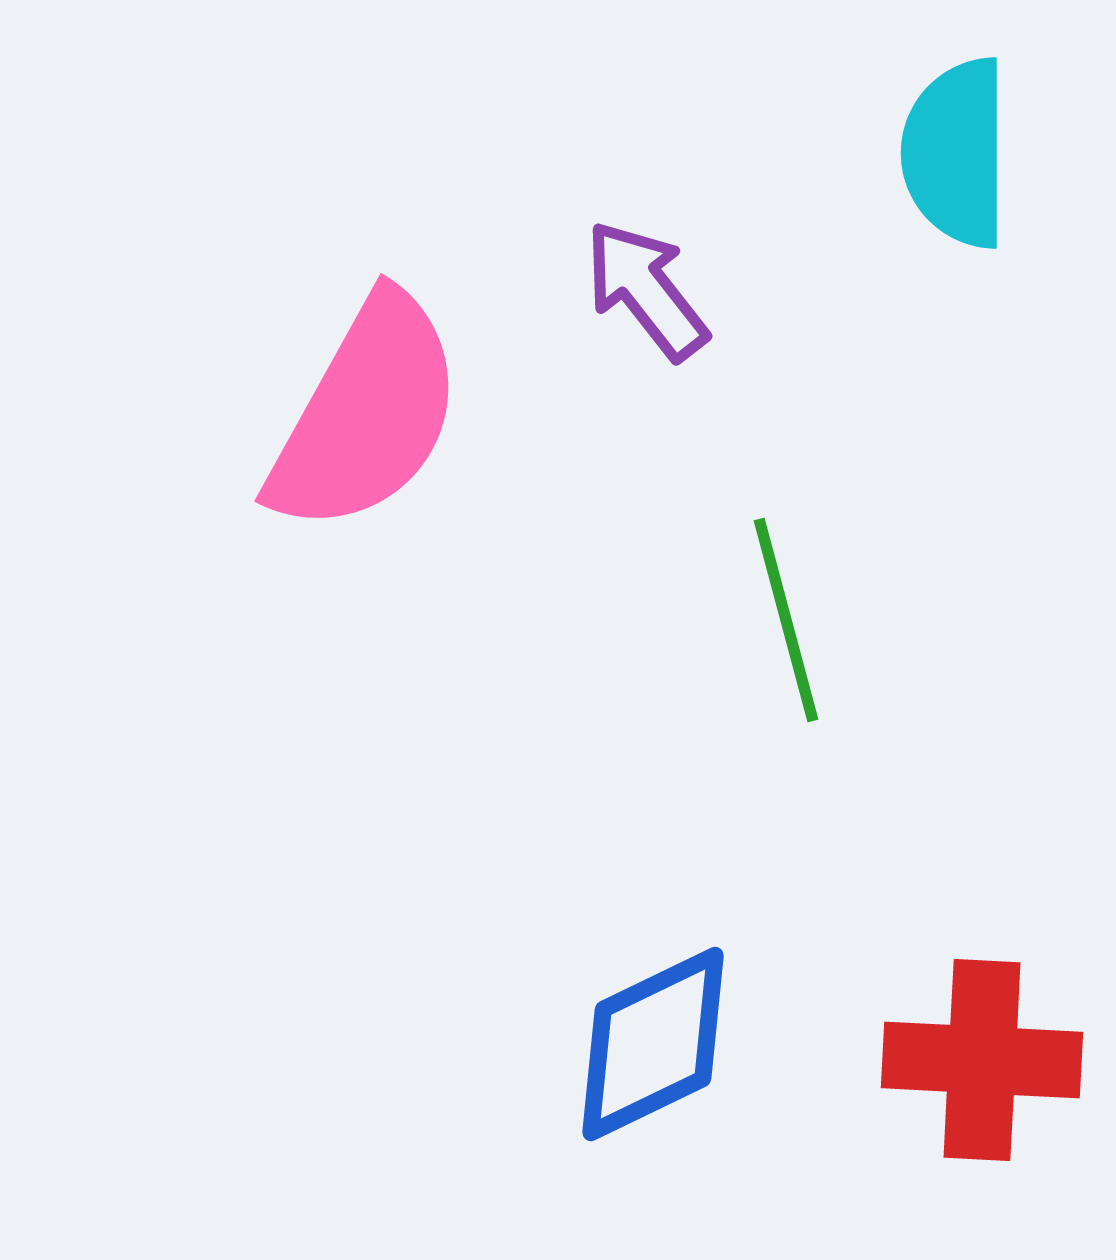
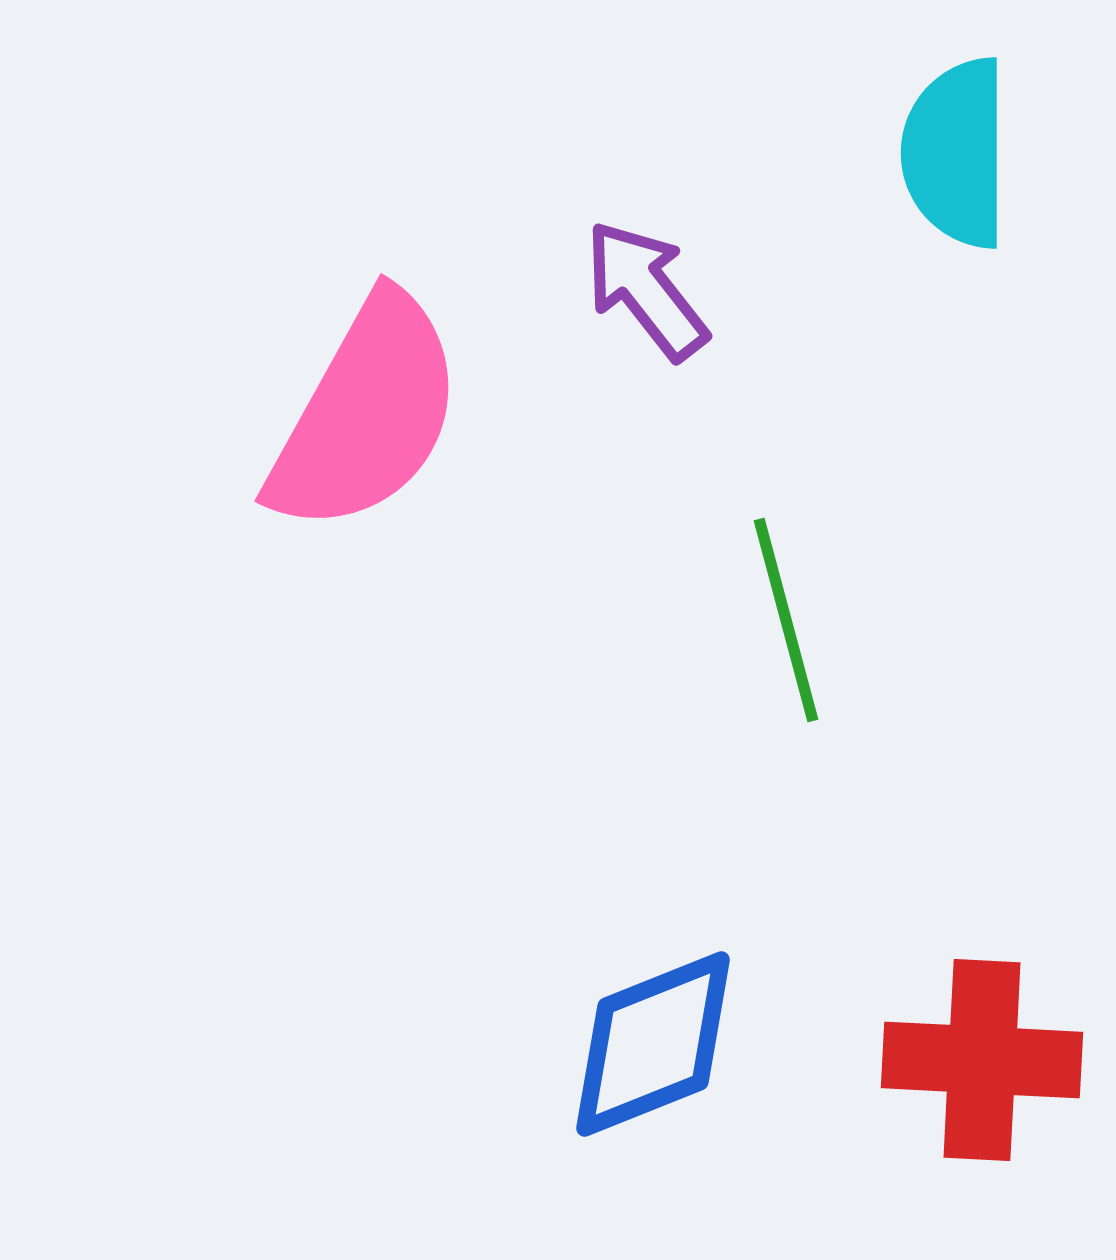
blue diamond: rotated 4 degrees clockwise
